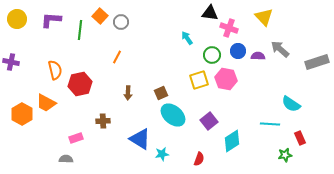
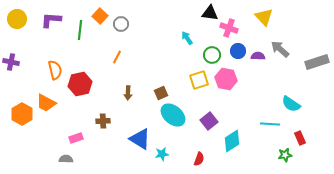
gray circle: moved 2 px down
